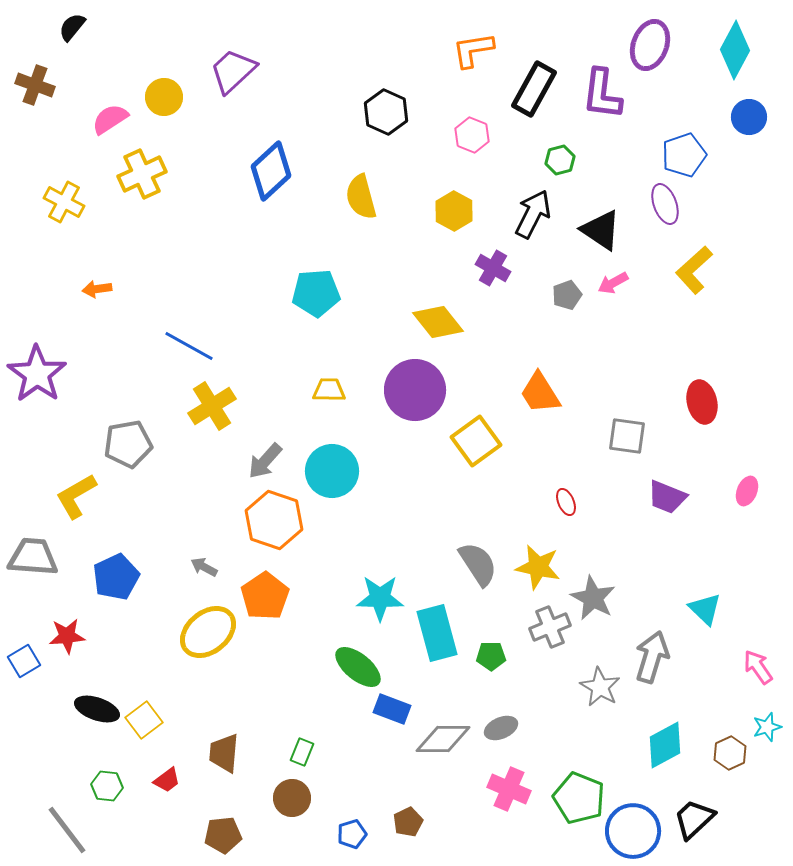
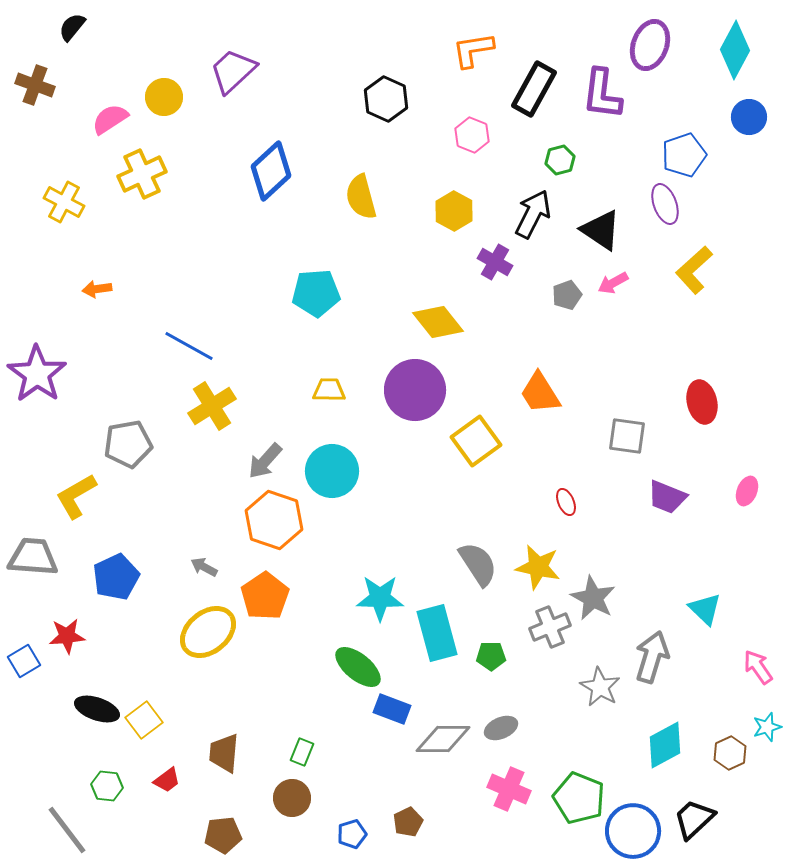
black hexagon at (386, 112): moved 13 px up
purple cross at (493, 268): moved 2 px right, 6 px up
